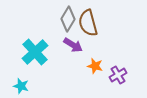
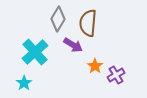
gray diamond: moved 10 px left
brown semicircle: rotated 20 degrees clockwise
orange star: rotated 21 degrees clockwise
purple cross: moved 2 px left
cyan star: moved 3 px right, 3 px up; rotated 21 degrees clockwise
